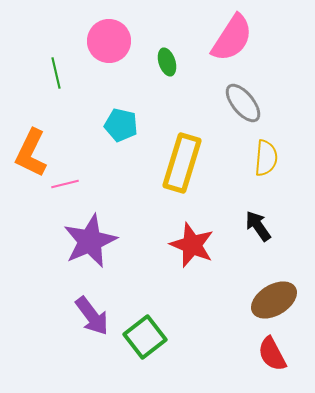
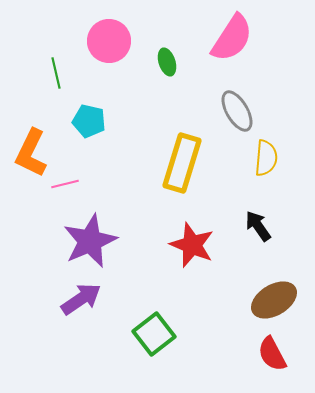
gray ellipse: moved 6 px left, 8 px down; rotated 9 degrees clockwise
cyan pentagon: moved 32 px left, 4 px up
purple arrow: moved 11 px left, 17 px up; rotated 87 degrees counterclockwise
green square: moved 9 px right, 3 px up
